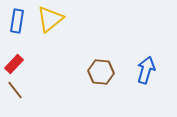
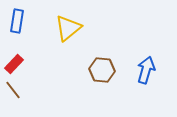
yellow triangle: moved 18 px right, 9 px down
brown hexagon: moved 1 px right, 2 px up
brown line: moved 2 px left
